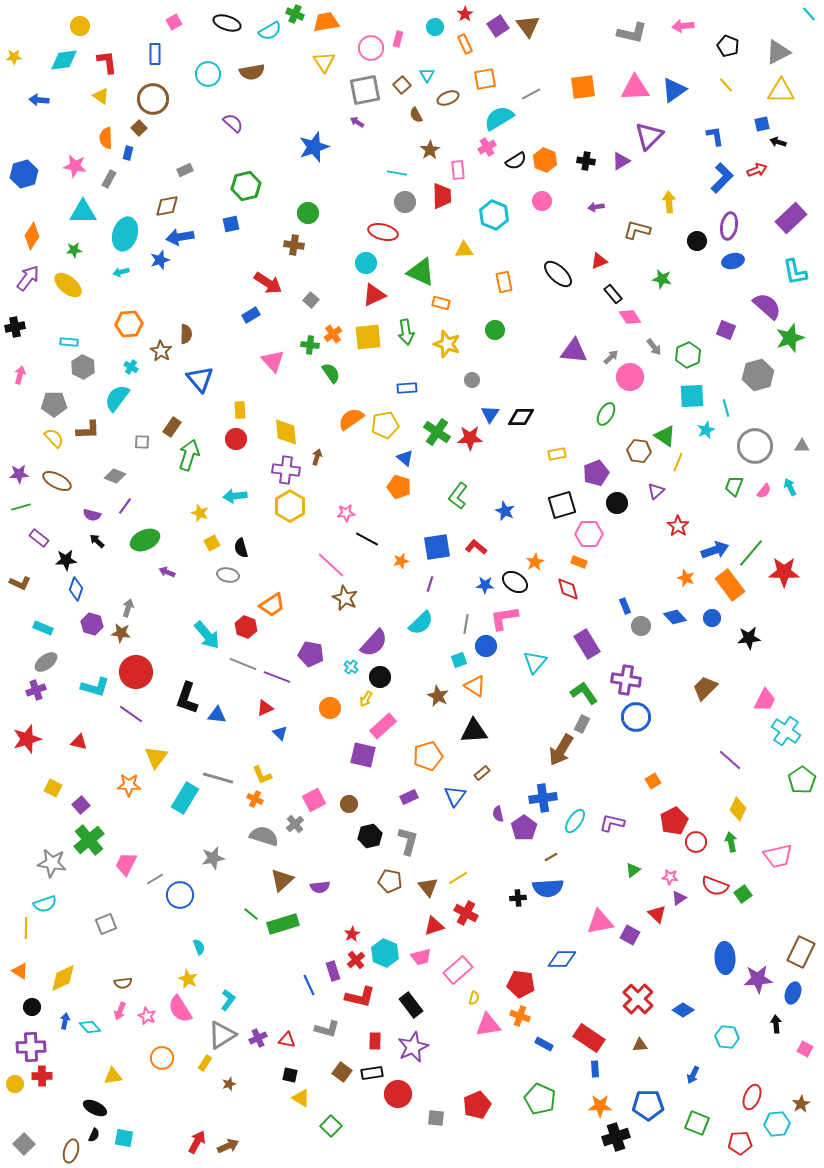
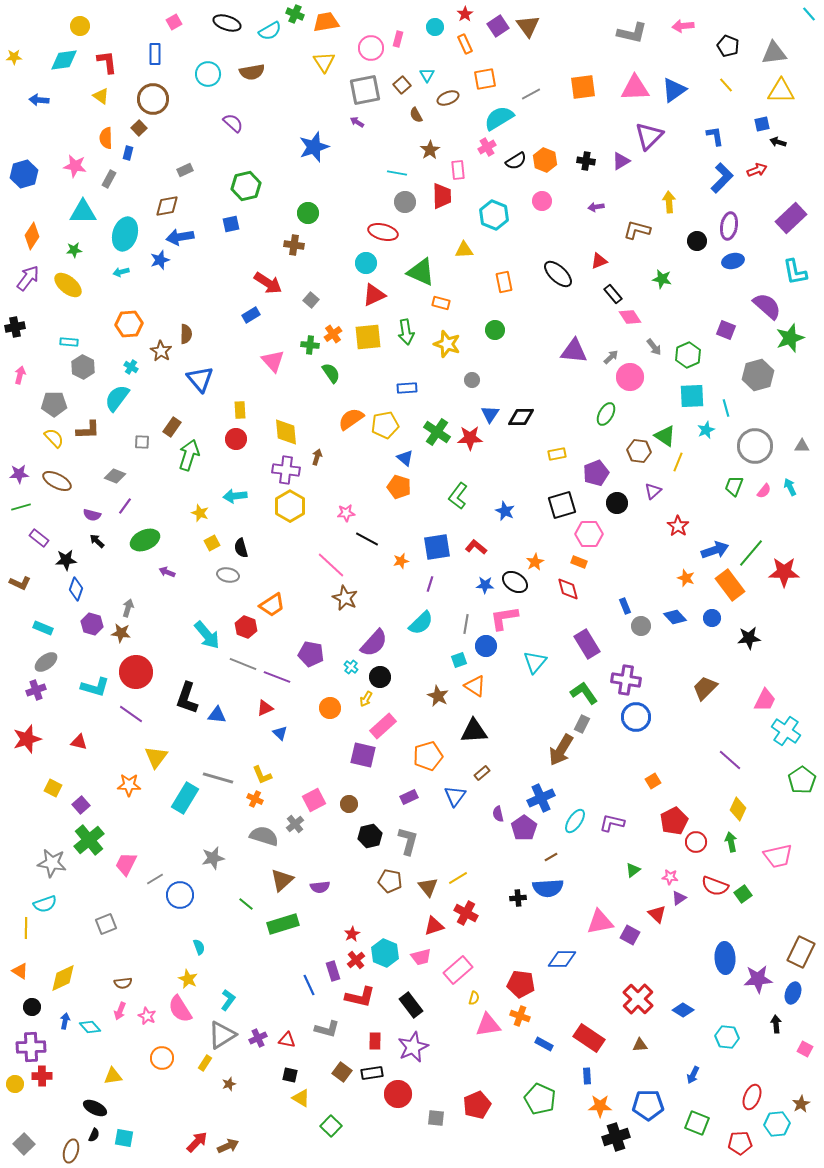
gray triangle at (778, 52): moved 4 px left, 1 px down; rotated 20 degrees clockwise
purple triangle at (656, 491): moved 3 px left
blue cross at (543, 798): moved 2 px left; rotated 16 degrees counterclockwise
green line at (251, 914): moved 5 px left, 10 px up
blue rectangle at (595, 1069): moved 8 px left, 7 px down
red arrow at (197, 1142): rotated 15 degrees clockwise
